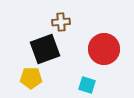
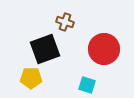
brown cross: moved 4 px right; rotated 24 degrees clockwise
